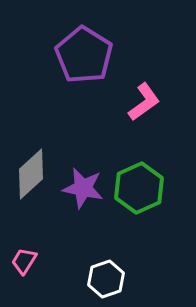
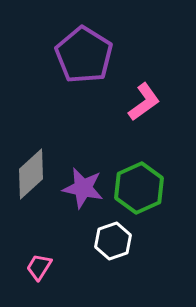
pink trapezoid: moved 15 px right, 6 px down
white hexagon: moved 7 px right, 38 px up
